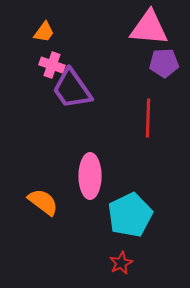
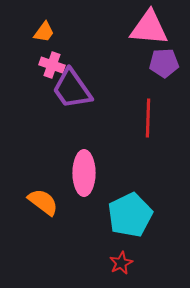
pink ellipse: moved 6 px left, 3 px up
